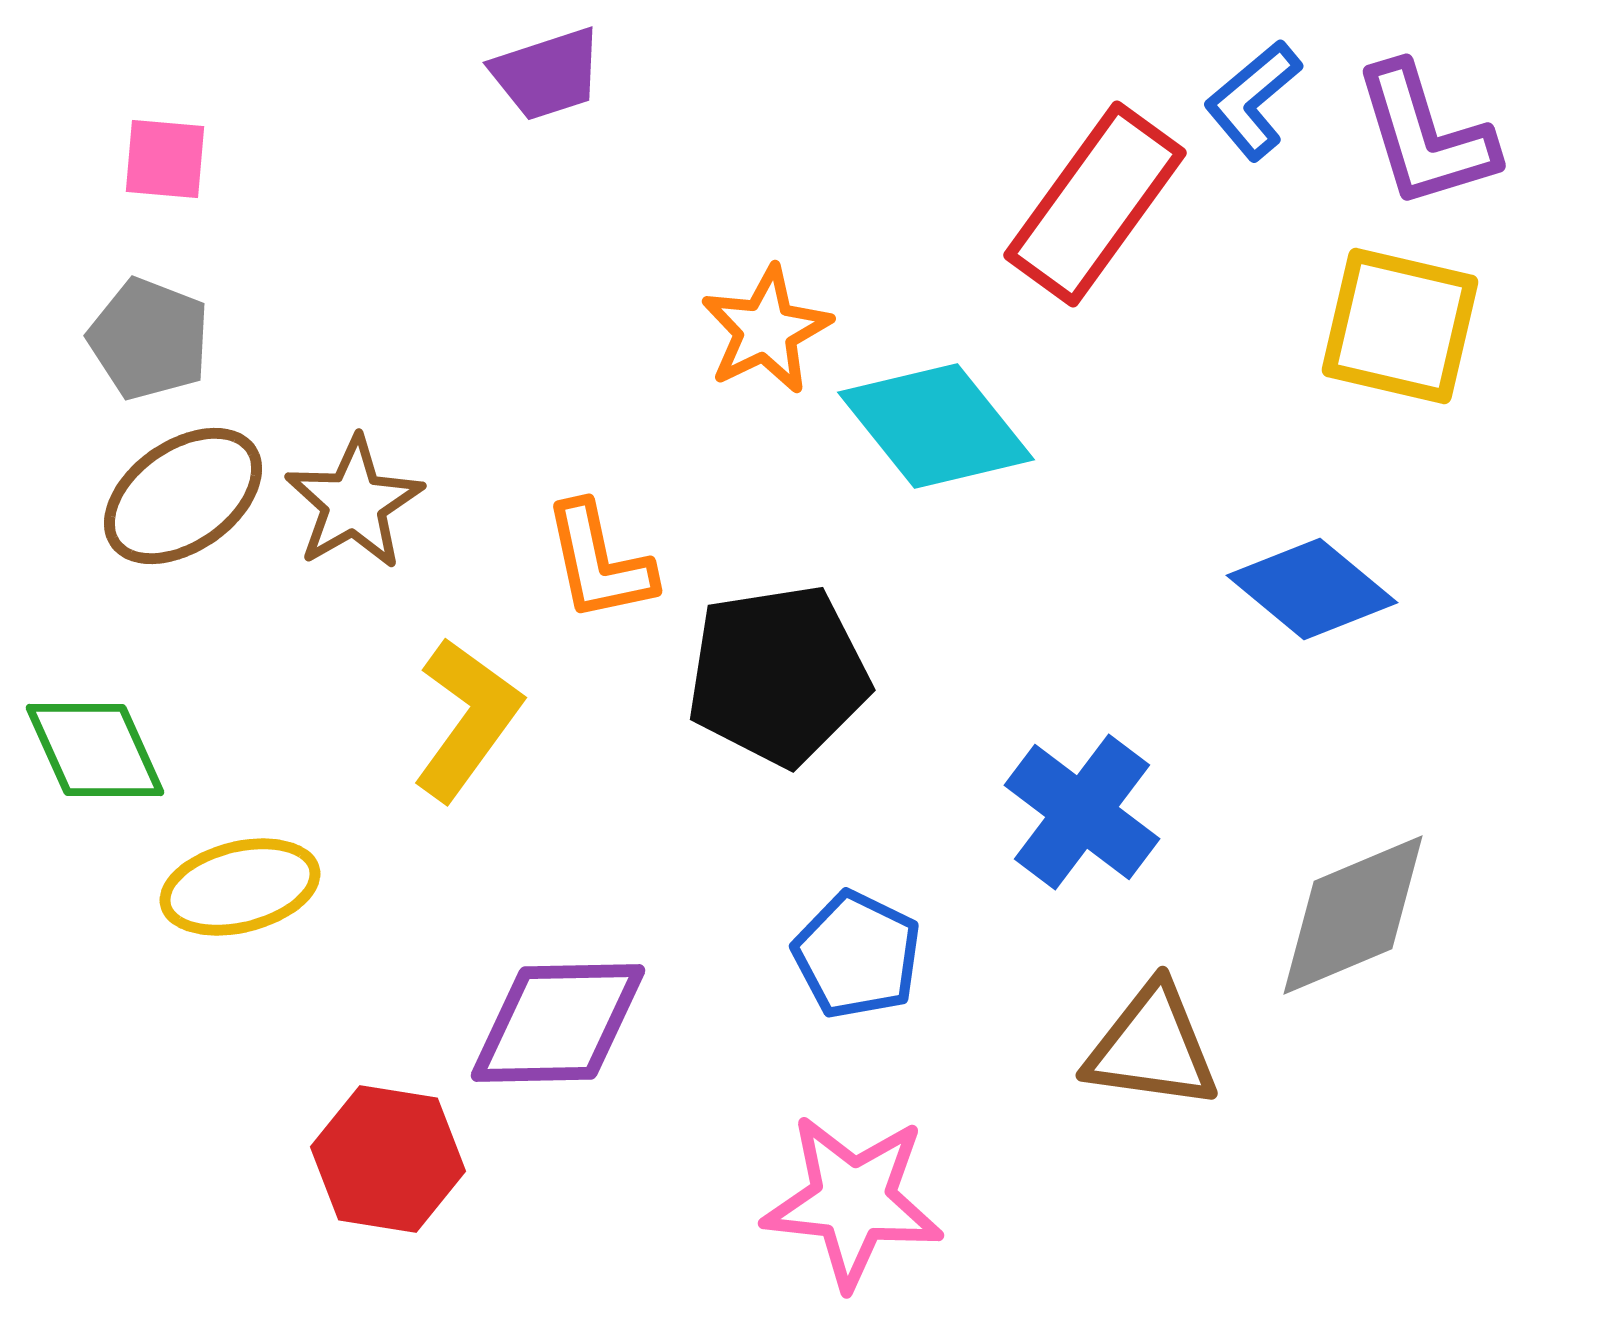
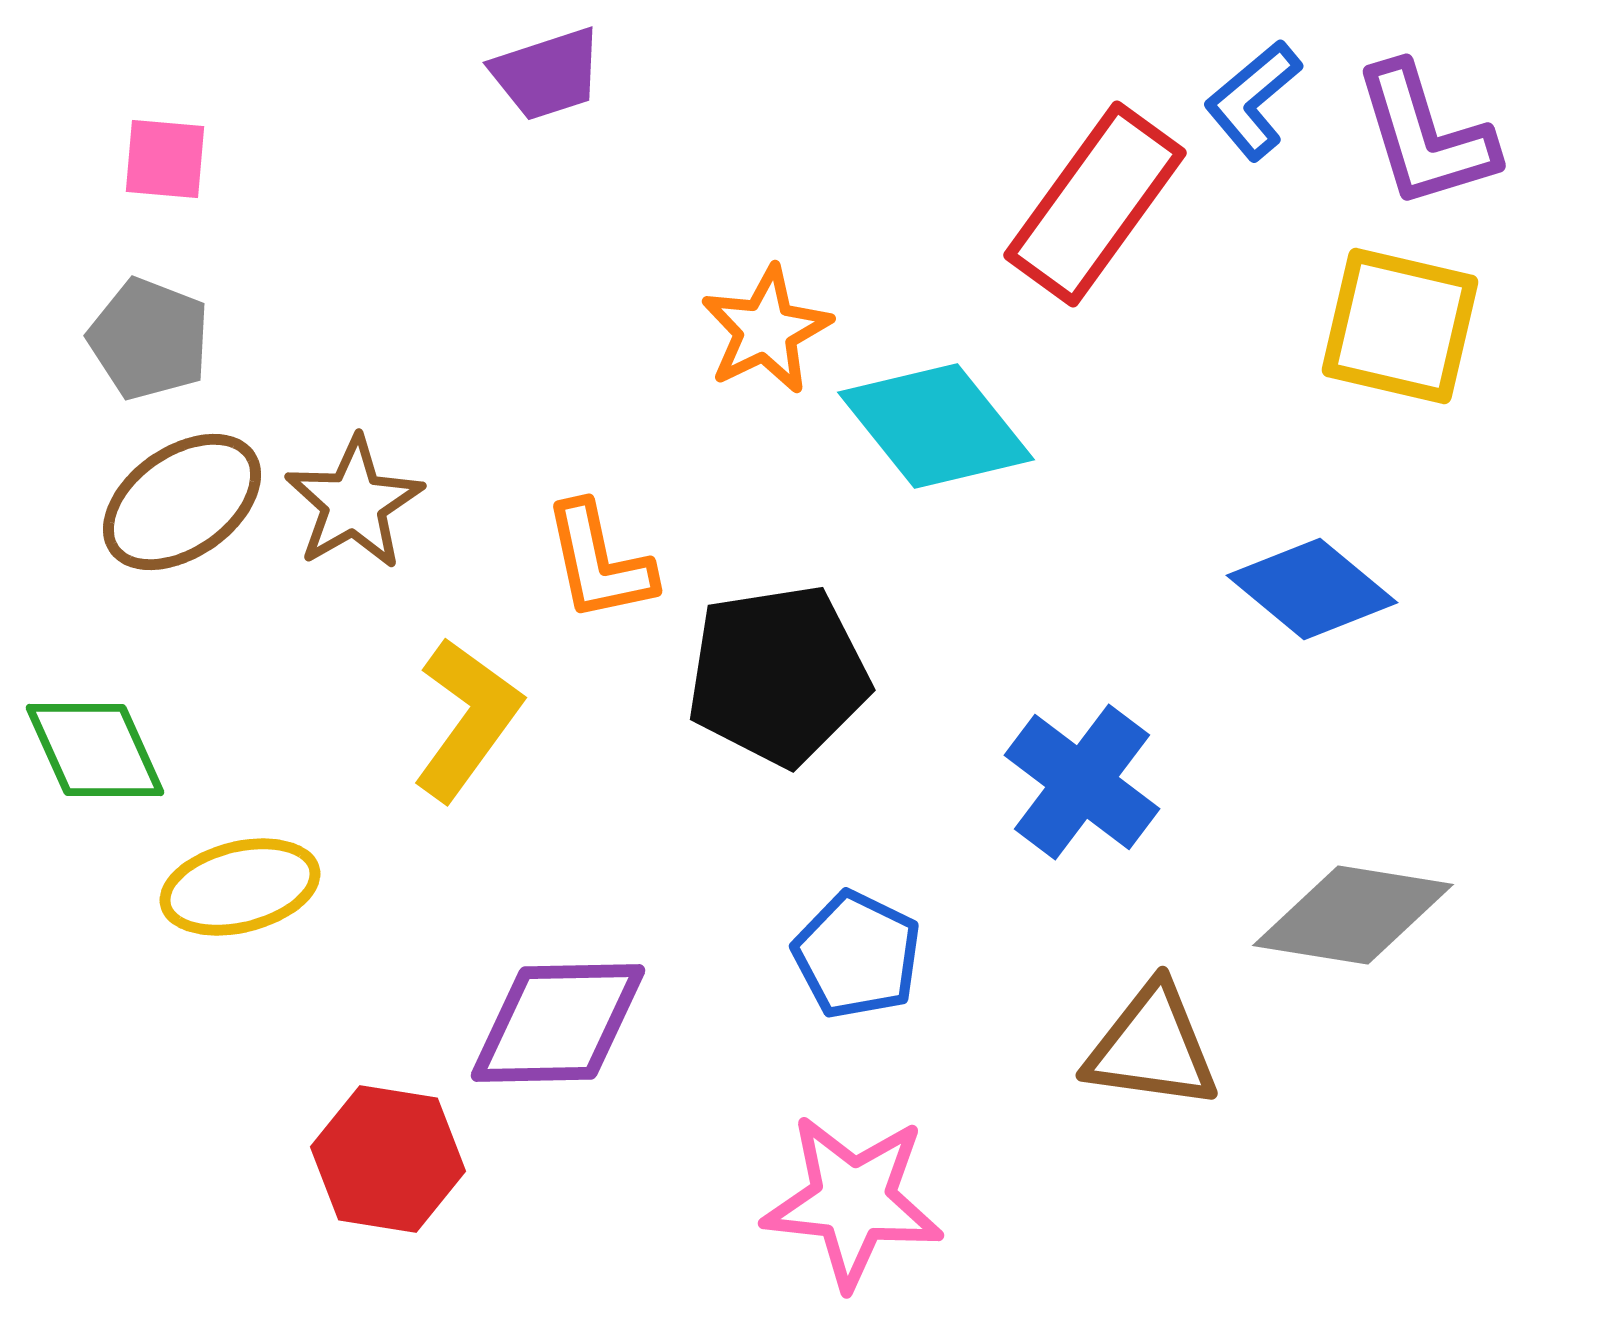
brown ellipse: moved 1 px left, 6 px down
blue cross: moved 30 px up
gray diamond: rotated 32 degrees clockwise
